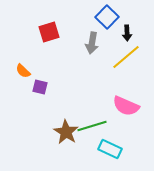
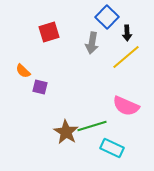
cyan rectangle: moved 2 px right, 1 px up
